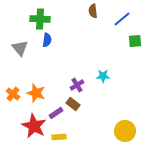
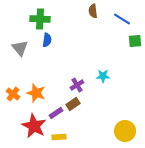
blue line: rotated 72 degrees clockwise
brown rectangle: rotated 72 degrees counterclockwise
